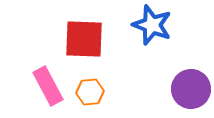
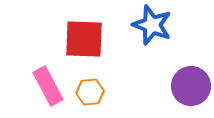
purple circle: moved 3 px up
